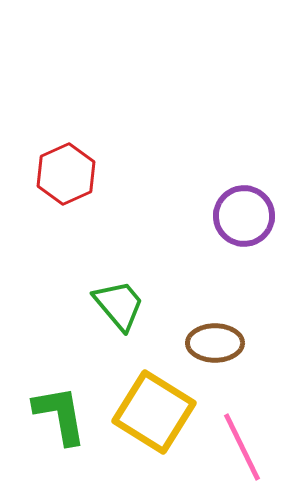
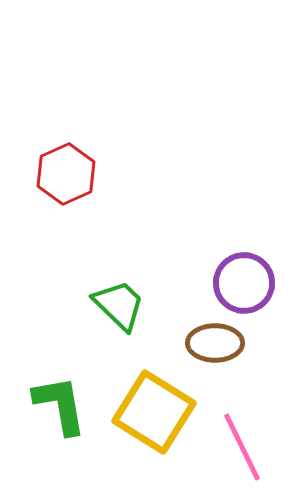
purple circle: moved 67 px down
green trapezoid: rotated 6 degrees counterclockwise
green L-shape: moved 10 px up
